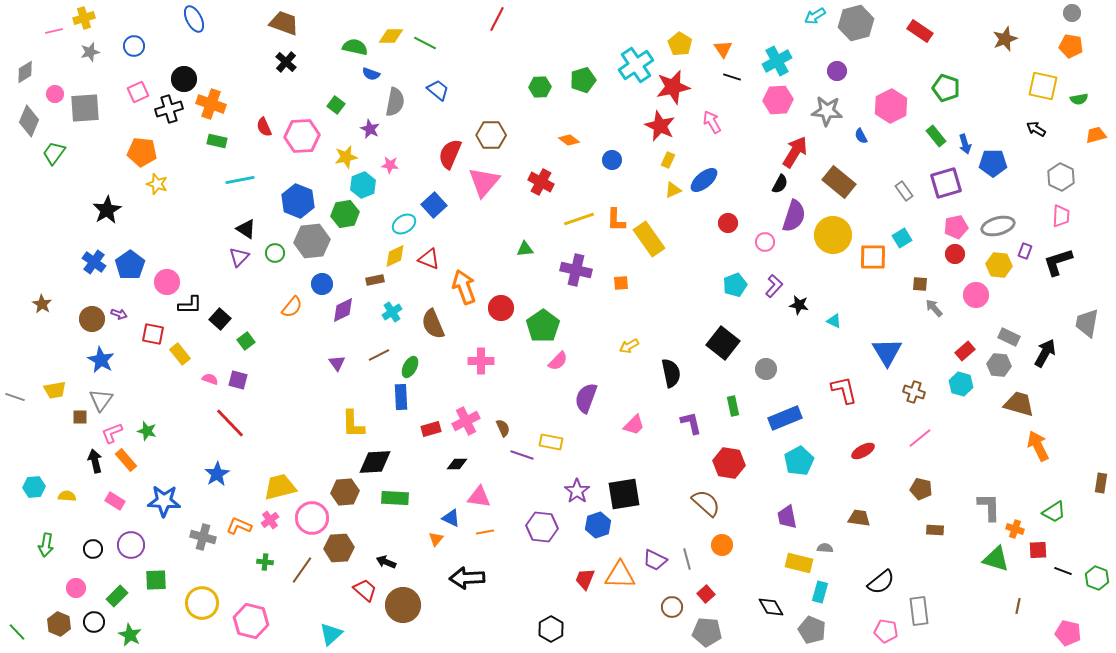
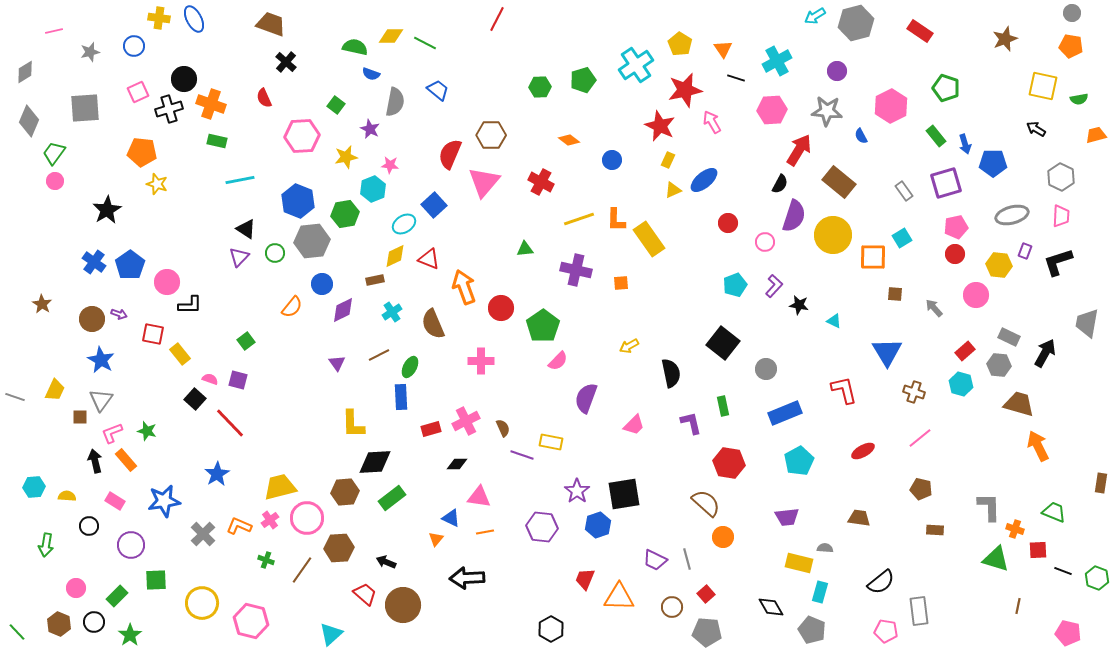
yellow cross at (84, 18): moved 75 px right; rotated 25 degrees clockwise
brown trapezoid at (284, 23): moved 13 px left, 1 px down
black line at (732, 77): moved 4 px right, 1 px down
red star at (673, 87): moved 12 px right, 3 px down
pink circle at (55, 94): moved 87 px down
pink hexagon at (778, 100): moved 6 px left, 10 px down
red semicircle at (264, 127): moved 29 px up
red arrow at (795, 152): moved 4 px right, 2 px up
cyan hexagon at (363, 185): moved 10 px right, 4 px down
gray ellipse at (998, 226): moved 14 px right, 11 px up
brown square at (920, 284): moved 25 px left, 10 px down
black square at (220, 319): moved 25 px left, 80 px down
yellow trapezoid at (55, 390): rotated 55 degrees counterclockwise
green rectangle at (733, 406): moved 10 px left
blue rectangle at (785, 418): moved 5 px up
green rectangle at (395, 498): moved 3 px left; rotated 40 degrees counterclockwise
blue star at (164, 501): rotated 12 degrees counterclockwise
green trapezoid at (1054, 512): rotated 125 degrees counterclockwise
purple trapezoid at (787, 517): rotated 85 degrees counterclockwise
pink circle at (312, 518): moved 5 px left
gray cross at (203, 537): moved 3 px up; rotated 30 degrees clockwise
orange circle at (722, 545): moved 1 px right, 8 px up
black circle at (93, 549): moved 4 px left, 23 px up
green cross at (265, 562): moved 1 px right, 2 px up; rotated 14 degrees clockwise
orange triangle at (620, 575): moved 1 px left, 22 px down
red trapezoid at (365, 590): moved 4 px down
green star at (130, 635): rotated 10 degrees clockwise
